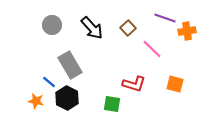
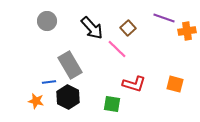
purple line: moved 1 px left
gray circle: moved 5 px left, 4 px up
pink line: moved 35 px left
blue line: rotated 48 degrees counterclockwise
black hexagon: moved 1 px right, 1 px up
